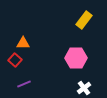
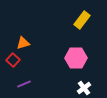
yellow rectangle: moved 2 px left
orange triangle: rotated 16 degrees counterclockwise
red square: moved 2 px left
